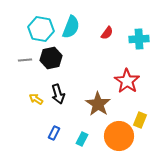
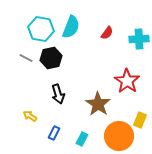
gray line: moved 1 px right, 2 px up; rotated 32 degrees clockwise
yellow arrow: moved 6 px left, 17 px down
